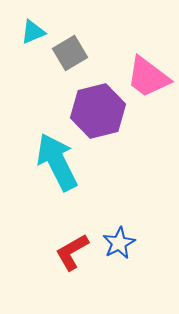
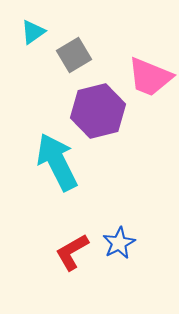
cyan triangle: rotated 12 degrees counterclockwise
gray square: moved 4 px right, 2 px down
pink trapezoid: moved 2 px right; rotated 15 degrees counterclockwise
